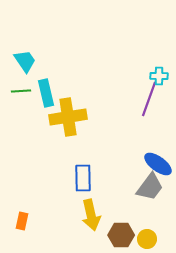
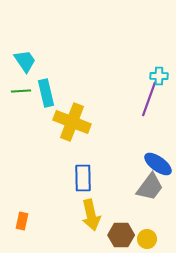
yellow cross: moved 4 px right, 5 px down; rotated 30 degrees clockwise
